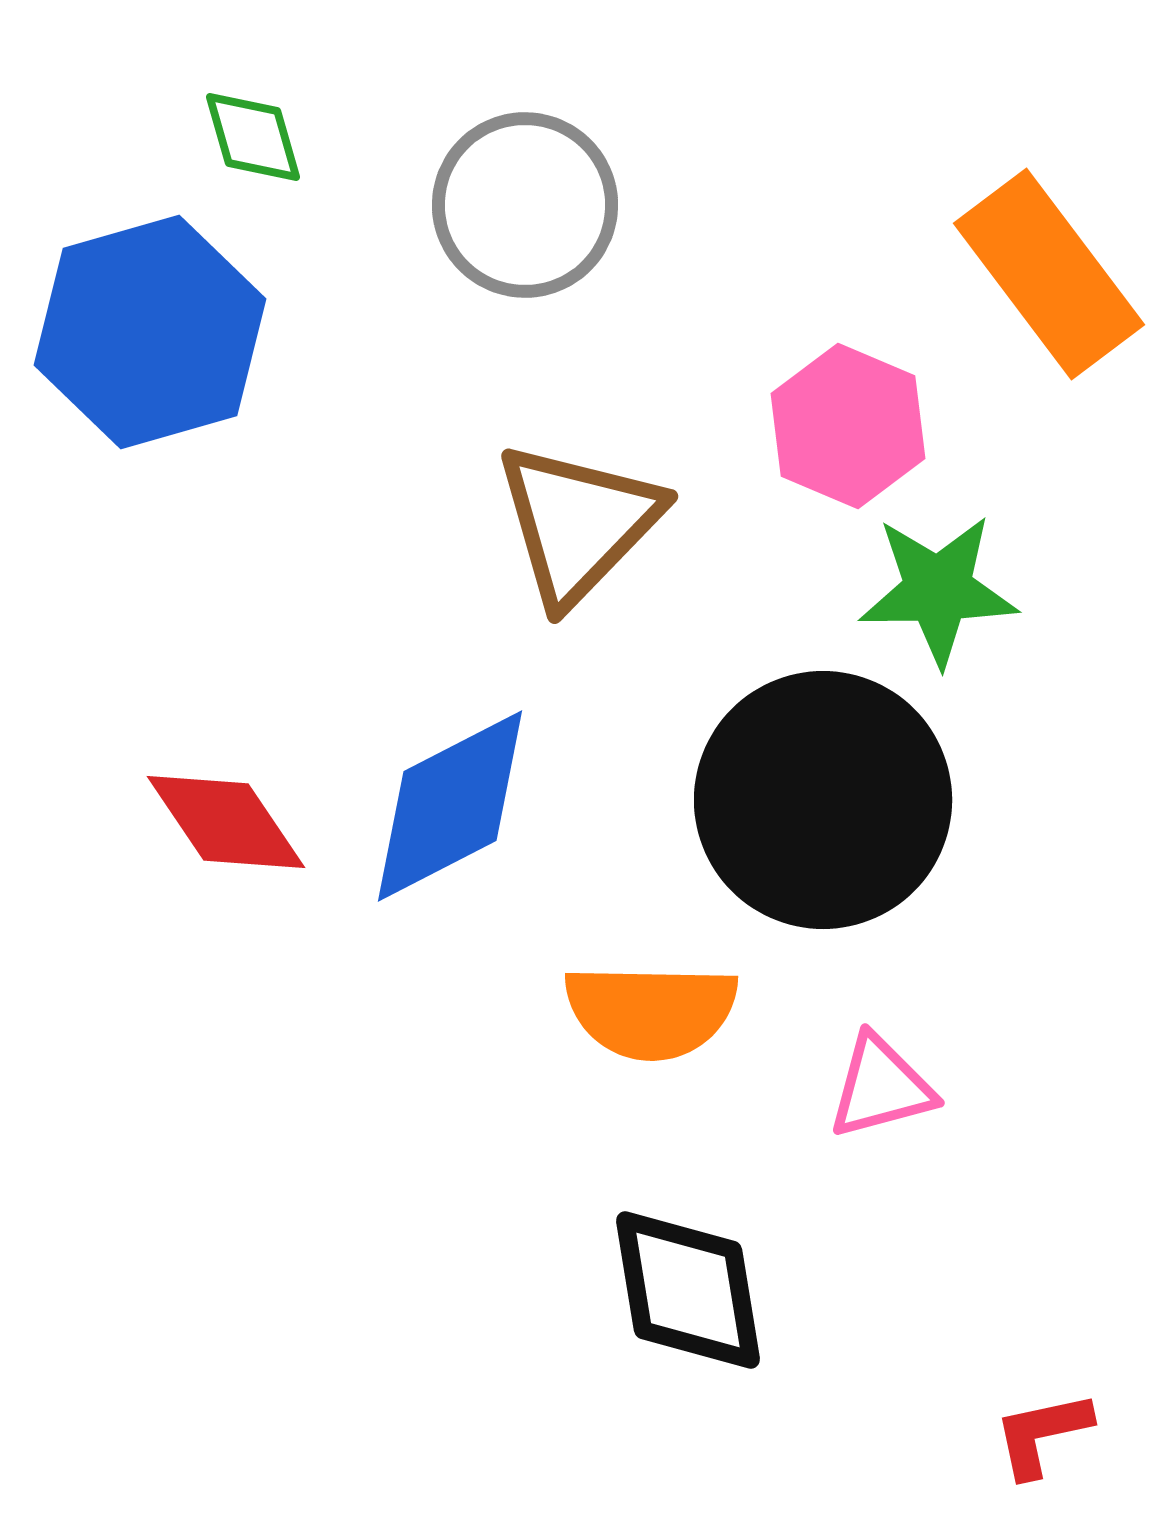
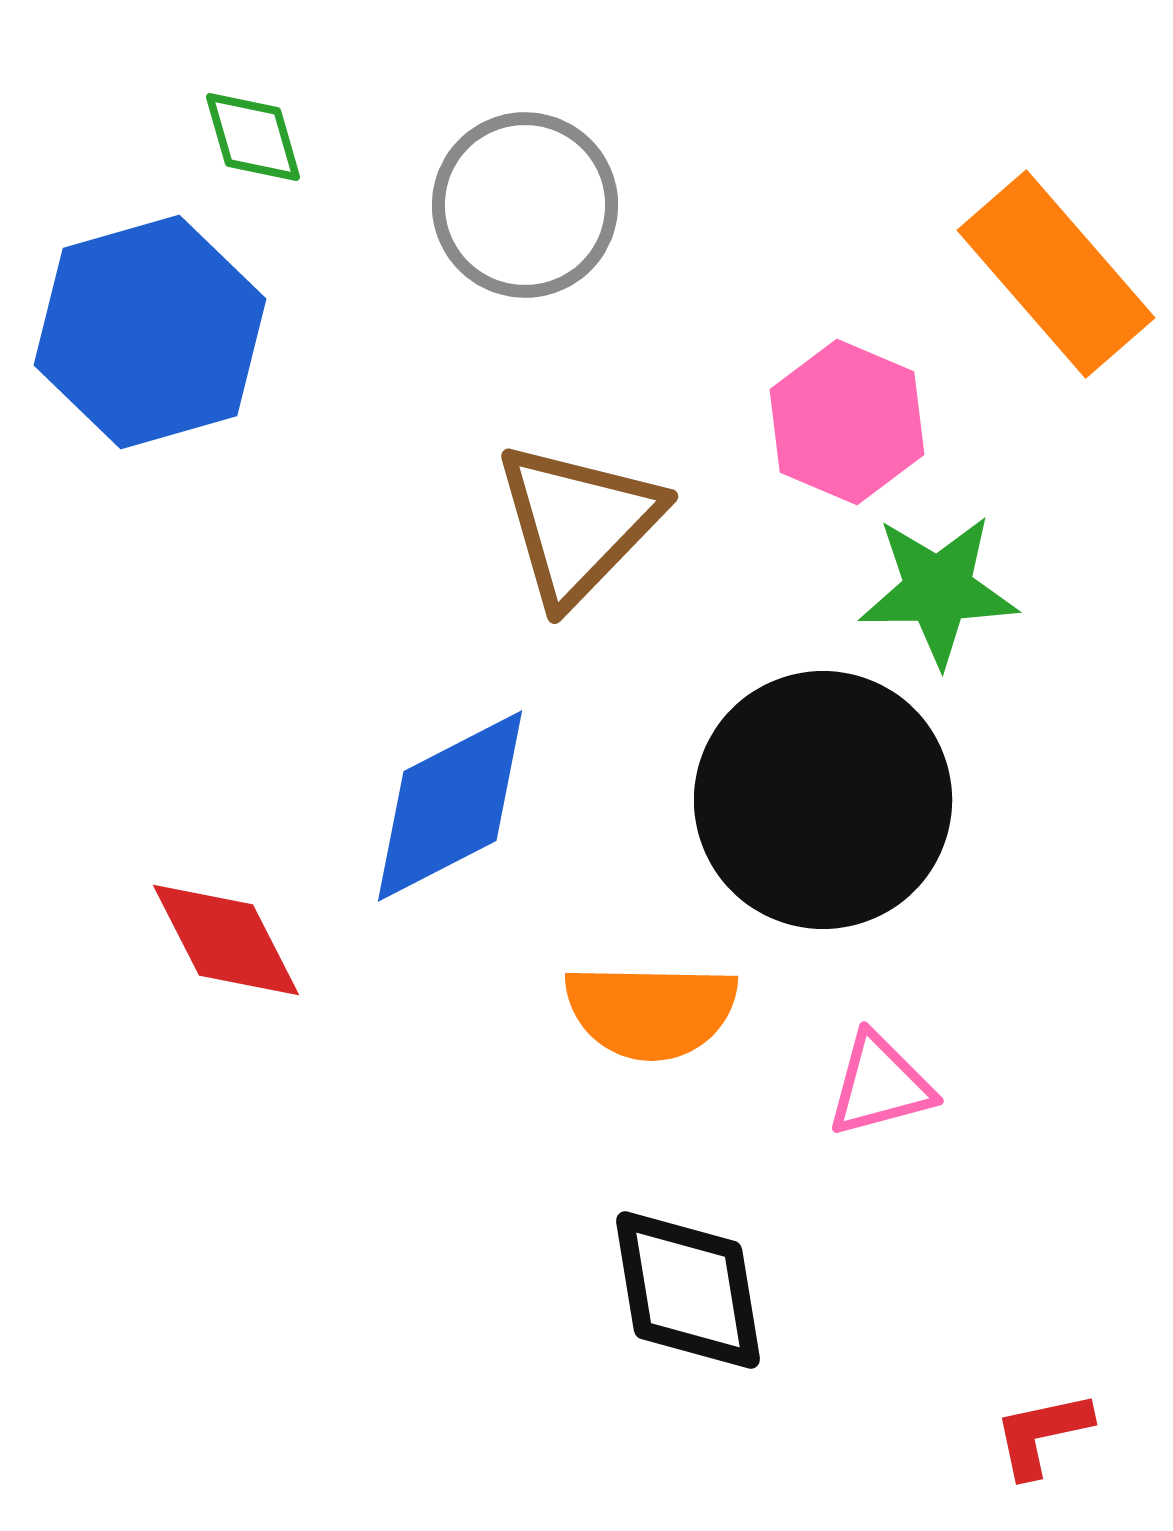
orange rectangle: moved 7 px right; rotated 4 degrees counterclockwise
pink hexagon: moved 1 px left, 4 px up
red diamond: moved 118 px down; rotated 7 degrees clockwise
pink triangle: moved 1 px left, 2 px up
